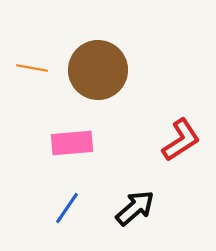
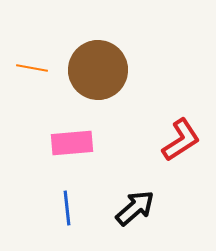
blue line: rotated 40 degrees counterclockwise
